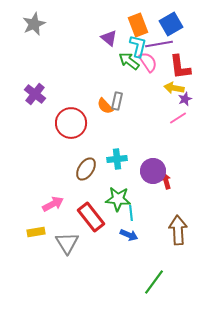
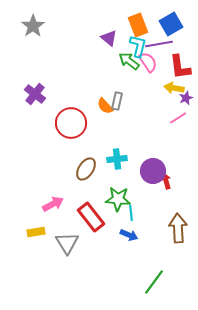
gray star: moved 1 px left, 2 px down; rotated 10 degrees counterclockwise
purple star: moved 1 px right, 1 px up
brown arrow: moved 2 px up
